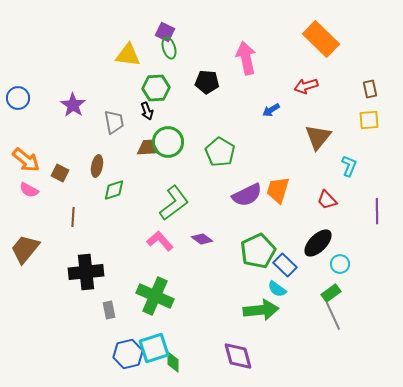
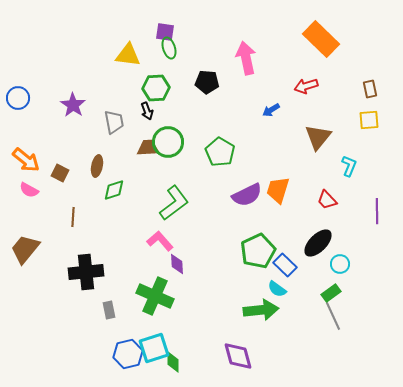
purple square at (165, 32): rotated 18 degrees counterclockwise
purple diamond at (202, 239): moved 25 px left, 25 px down; rotated 50 degrees clockwise
